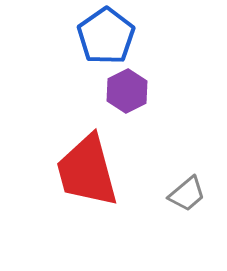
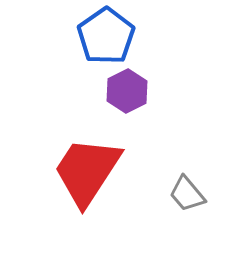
red trapezoid: rotated 48 degrees clockwise
gray trapezoid: rotated 90 degrees clockwise
